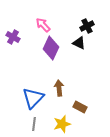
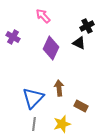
pink arrow: moved 9 px up
brown rectangle: moved 1 px right, 1 px up
